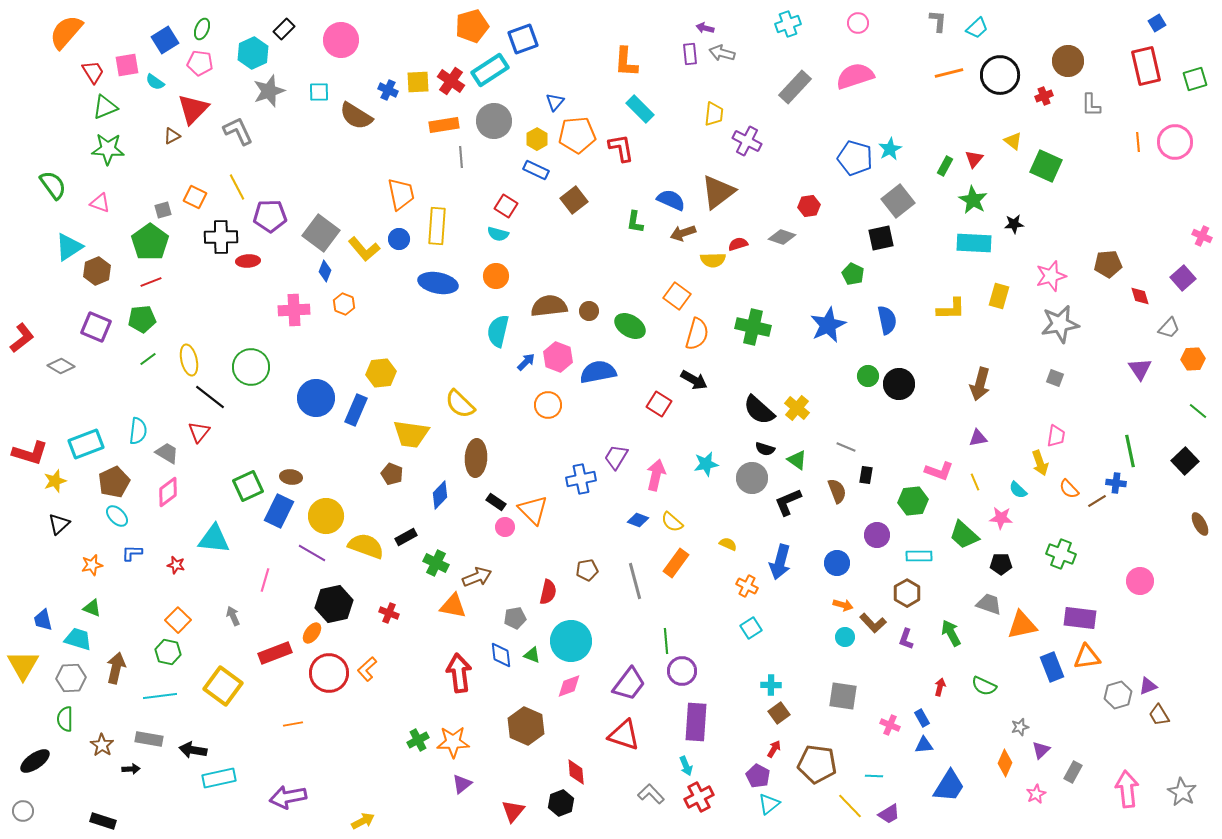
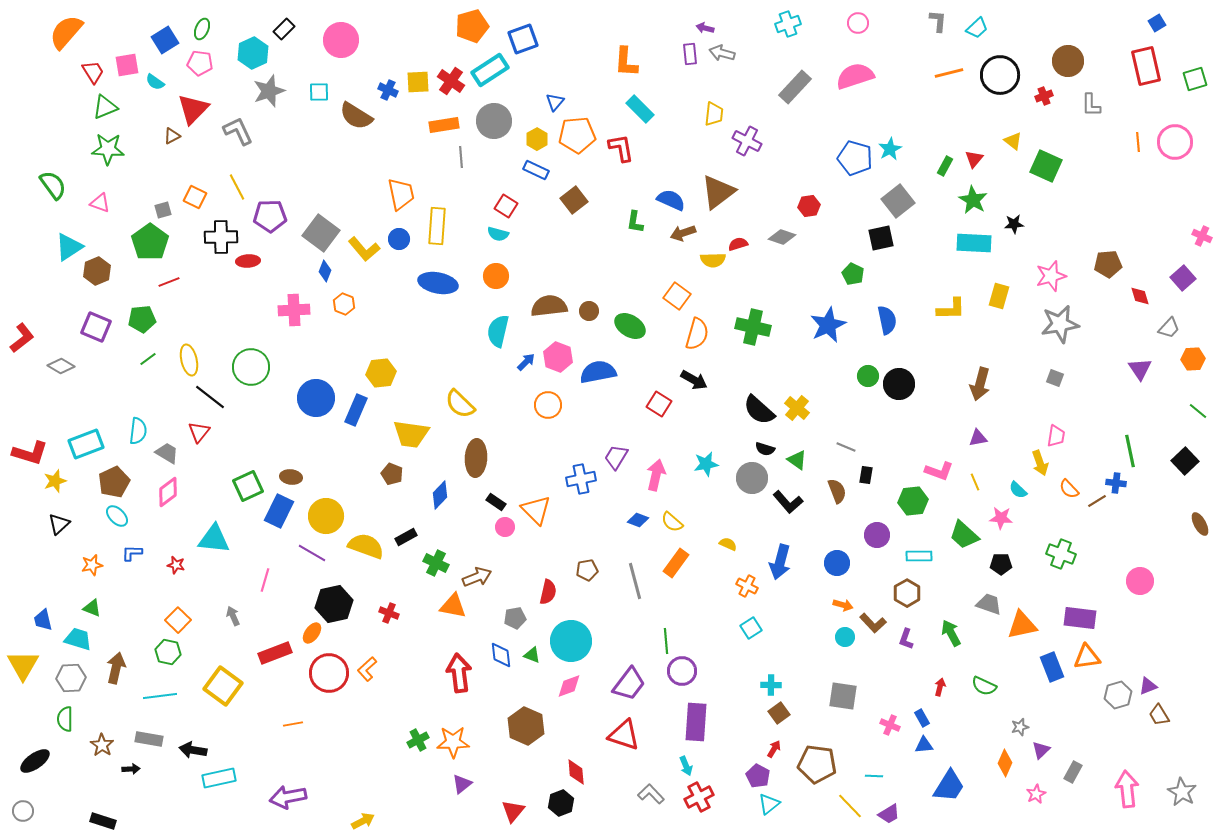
red line at (151, 282): moved 18 px right
black L-shape at (788, 502): rotated 108 degrees counterclockwise
orange triangle at (533, 510): moved 3 px right
